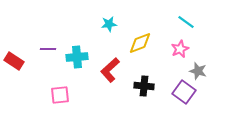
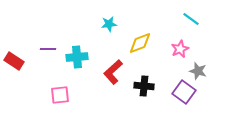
cyan line: moved 5 px right, 3 px up
red L-shape: moved 3 px right, 2 px down
